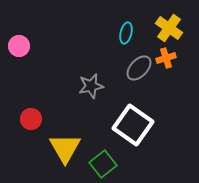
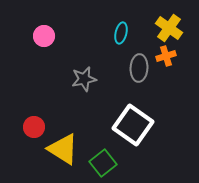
cyan ellipse: moved 5 px left
pink circle: moved 25 px right, 10 px up
orange cross: moved 2 px up
gray ellipse: rotated 40 degrees counterclockwise
gray star: moved 7 px left, 7 px up
red circle: moved 3 px right, 8 px down
yellow triangle: moved 2 px left, 1 px down; rotated 28 degrees counterclockwise
green square: moved 1 px up
